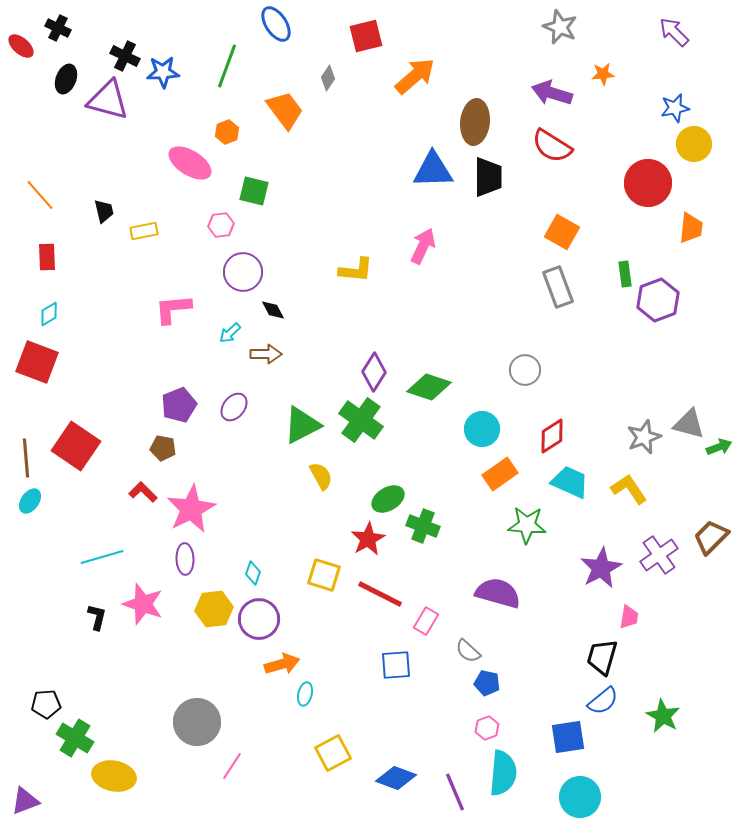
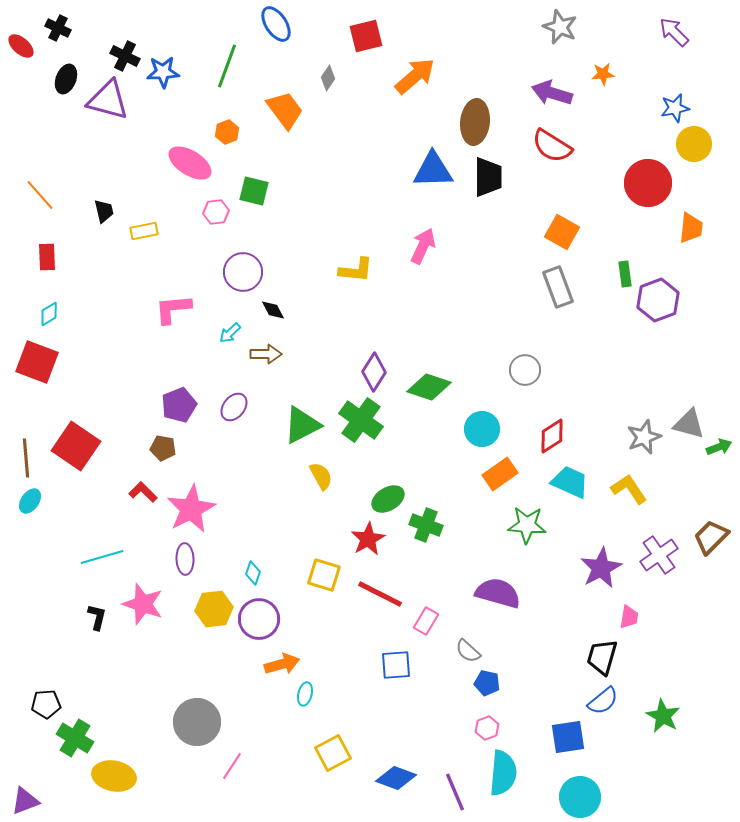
pink hexagon at (221, 225): moved 5 px left, 13 px up
green cross at (423, 526): moved 3 px right, 1 px up
